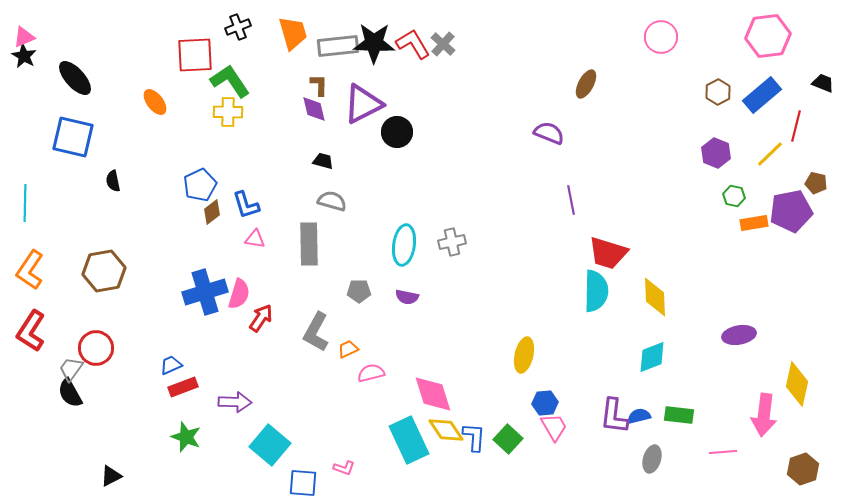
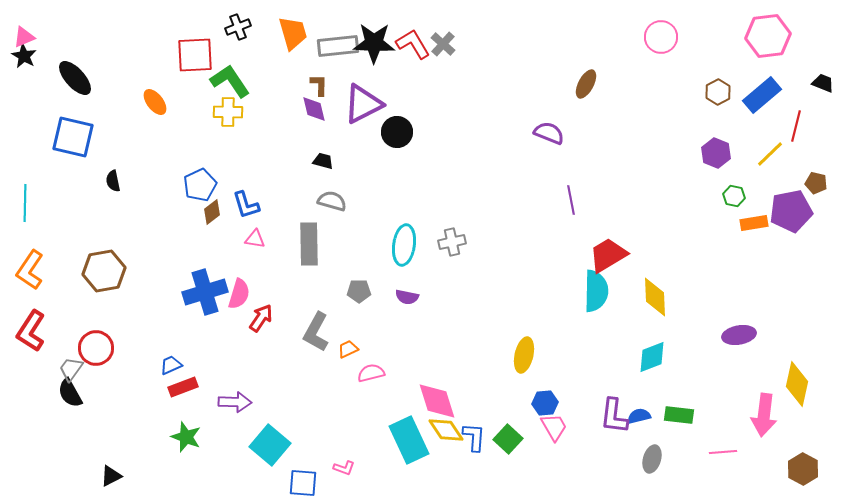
red trapezoid at (608, 253): moved 2 px down; rotated 132 degrees clockwise
pink diamond at (433, 394): moved 4 px right, 7 px down
brown hexagon at (803, 469): rotated 12 degrees counterclockwise
